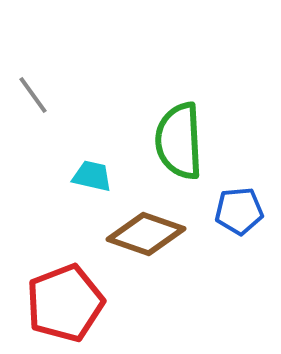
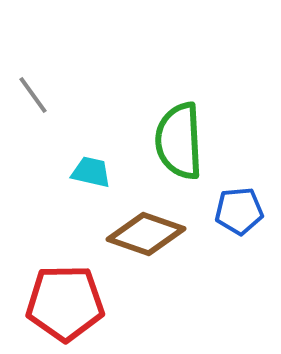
cyan trapezoid: moved 1 px left, 4 px up
red pentagon: rotated 20 degrees clockwise
